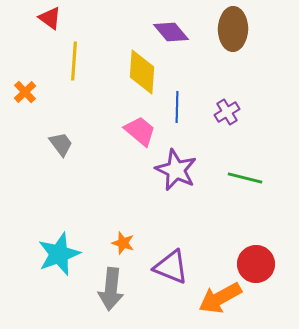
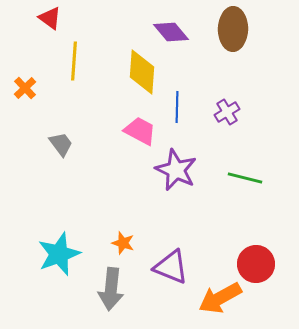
orange cross: moved 4 px up
pink trapezoid: rotated 12 degrees counterclockwise
